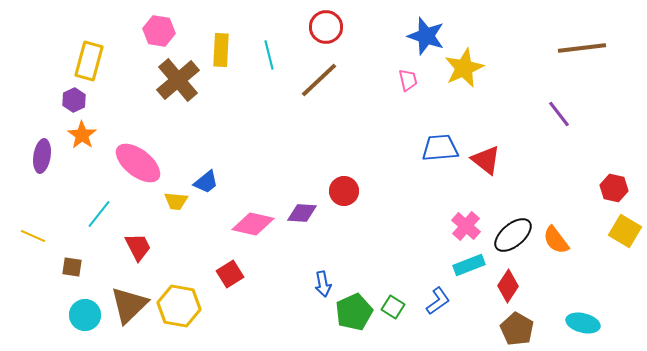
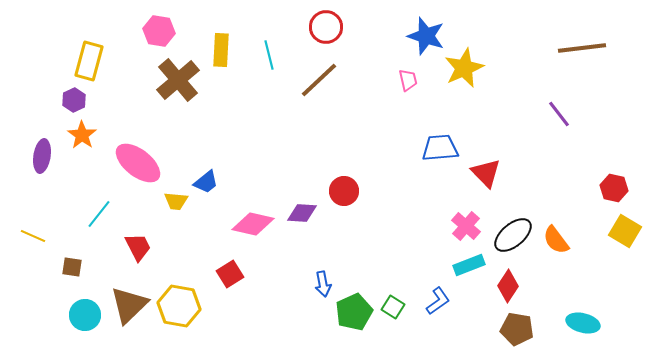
red triangle at (486, 160): moved 13 px down; rotated 8 degrees clockwise
brown pentagon at (517, 329): rotated 20 degrees counterclockwise
